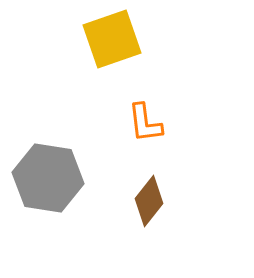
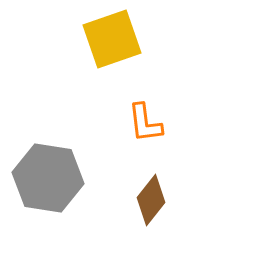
brown diamond: moved 2 px right, 1 px up
